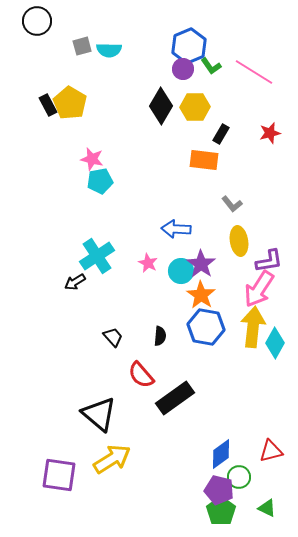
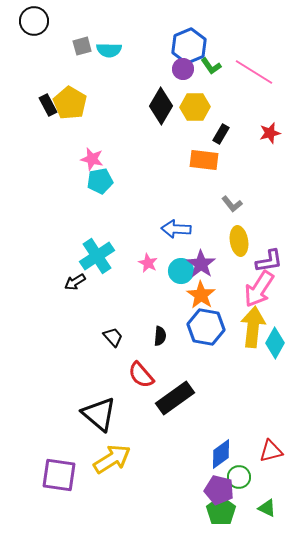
black circle at (37, 21): moved 3 px left
